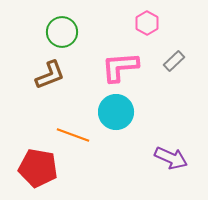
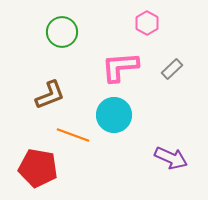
gray rectangle: moved 2 px left, 8 px down
brown L-shape: moved 20 px down
cyan circle: moved 2 px left, 3 px down
